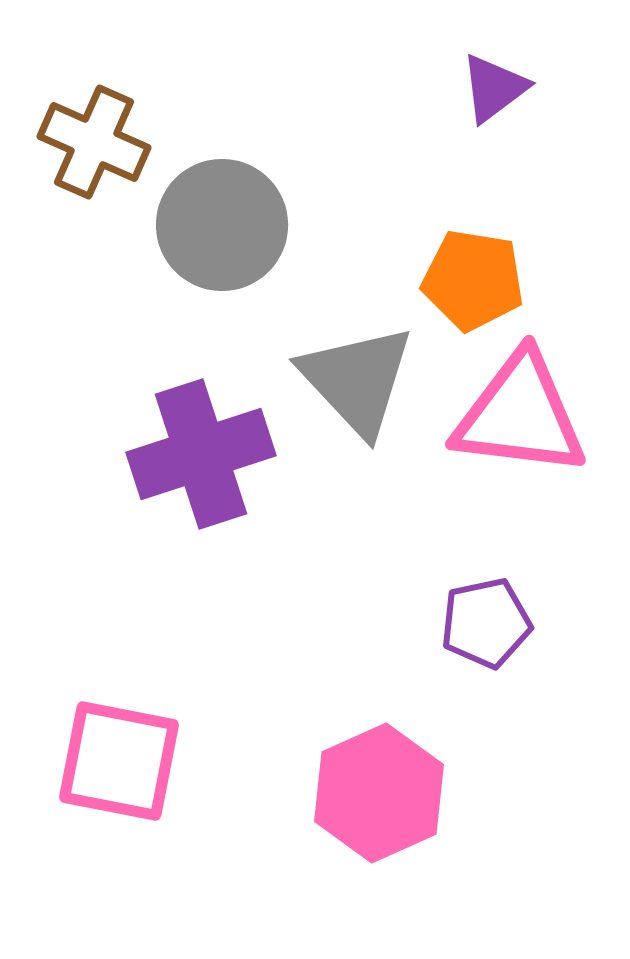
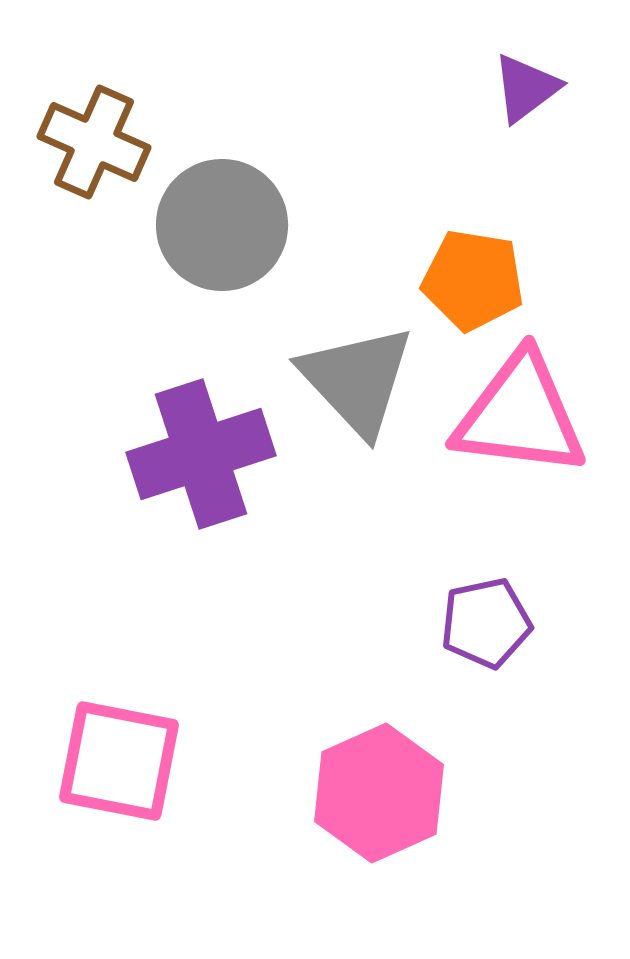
purple triangle: moved 32 px right
